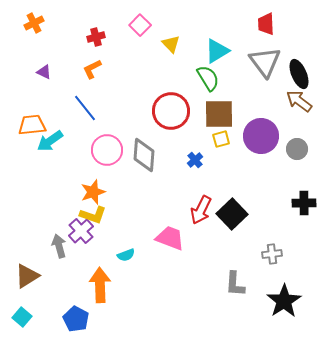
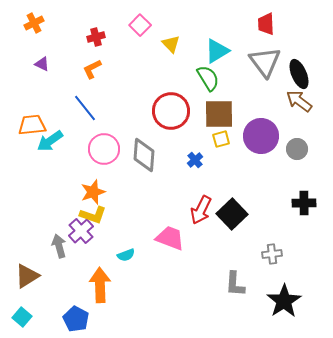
purple triangle: moved 2 px left, 8 px up
pink circle: moved 3 px left, 1 px up
